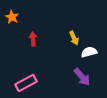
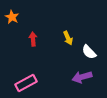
yellow arrow: moved 6 px left
white semicircle: rotated 119 degrees counterclockwise
purple arrow: rotated 114 degrees clockwise
